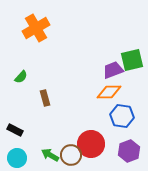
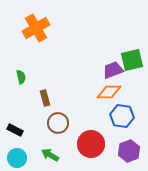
green semicircle: rotated 56 degrees counterclockwise
brown circle: moved 13 px left, 32 px up
